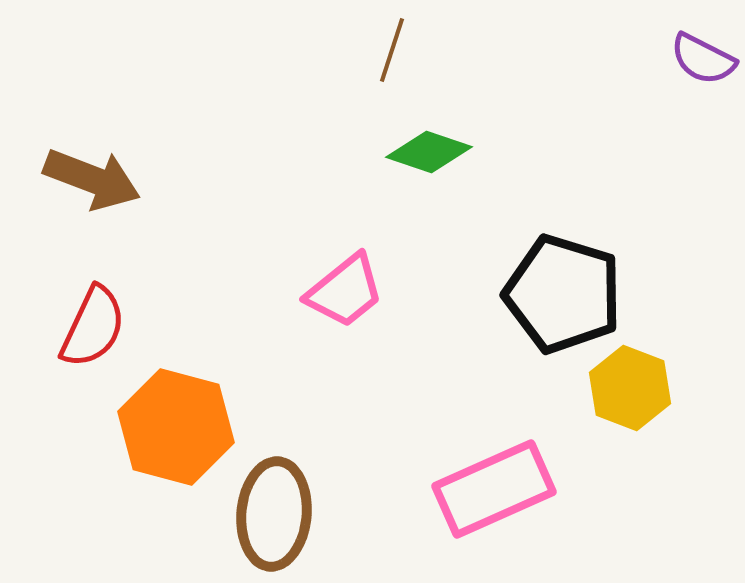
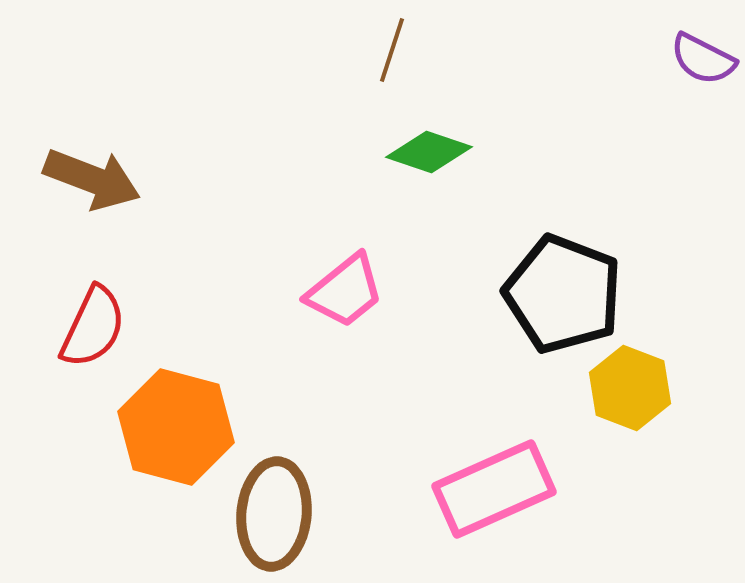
black pentagon: rotated 4 degrees clockwise
